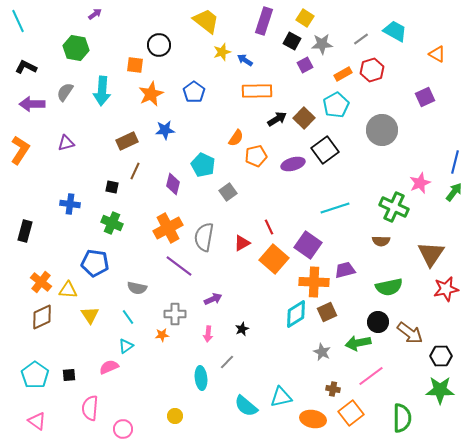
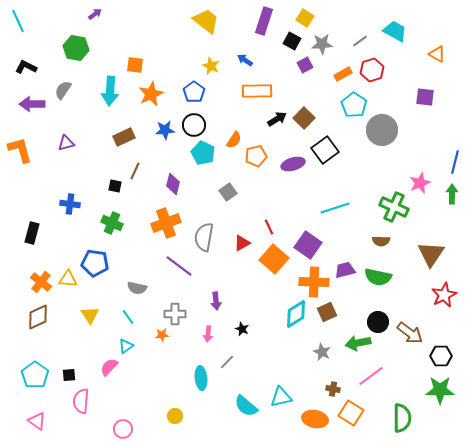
gray line at (361, 39): moved 1 px left, 2 px down
black circle at (159, 45): moved 35 px right, 80 px down
yellow star at (222, 52): moved 11 px left, 14 px down; rotated 30 degrees counterclockwise
cyan arrow at (102, 91): moved 8 px right
gray semicircle at (65, 92): moved 2 px left, 2 px up
purple square at (425, 97): rotated 30 degrees clockwise
cyan pentagon at (336, 105): moved 18 px right; rotated 10 degrees counterclockwise
orange semicircle at (236, 138): moved 2 px left, 2 px down
brown rectangle at (127, 141): moved 3 px left, 4 px up
orange L-shape at (20, 150): rotated 48 degrees counterclockwise
cyan pentagon at (203, 165): moved 12 px up
black square at (112, 187): moved 3 px right, 1 px up
green arrow at (454, 192): moved 2 px left, 2 px down; rotated 36 degrees counterclockwise
orange cross at (168, 228): moved 2 px left, 5 px up; rotated 8 degrees clockwise
black rectangle at (25, 231): moved 7 px right, 2 px down
green semicircle at (389, 287): moved 11 px left, 10 px up; rotated 24 degrees clockwise
red star at (446, 289): moved 2 px left, 6 px down; rotated 15 degrees counterclockwise
yellow triangle at (68, 290): moved 11 px up
purple arrow at (213, 299): moved 3 px right, 2 px down; rotated 108 degrees clockwise
brown diamond at (42, 317): moved 4 px left
black star at (242, 329): rotated 24 degrees counterclockwise
pink semicircle at (109, 367): rotated 24 degrees counterclockwise
pink semicircle at (90, 408): moved 9 px left, 7 px up
orange square at (351, 413): rotated 20 degrees counterclockwise
orange ellipse at (313, 419): moved 2 px right
